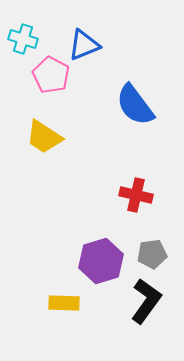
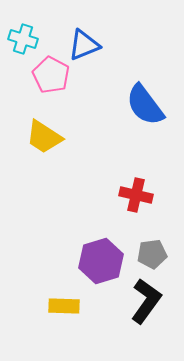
blue semicircle: moved 10 px right
yellow rectangle: moved 3 px down
